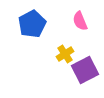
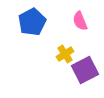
blue pentagon: moved 2 px up
